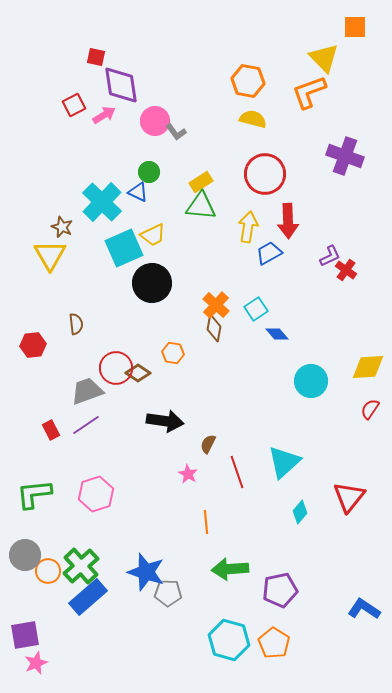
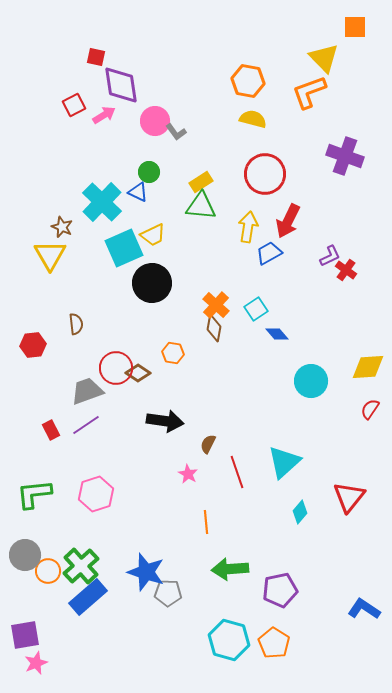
red arrow at (288, 221): rotated 28 degrees clockwise
